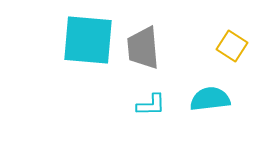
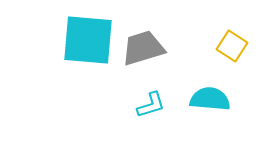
gray trapezoid: rotated 78 degrees clockwise
cyan semicircle: rotated 12 degrees clockwise
cyan L-shape: rotated 16 degrees counterclockwise
